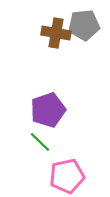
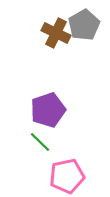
gray pentagon: rotated 24 degrees counterclockwise
brown cross: rotated 16 degrees clockwise
